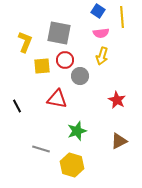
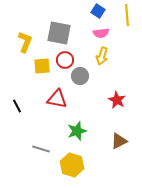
yellow line: moved 5 px right, 2 px up
